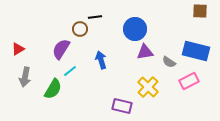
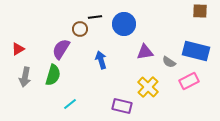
blue circle: moved 11 px left, 5 px up
cyan line: moved 33 px down
green semicircle: moved 14 px up; rotated 15 degrees counterclockwise
